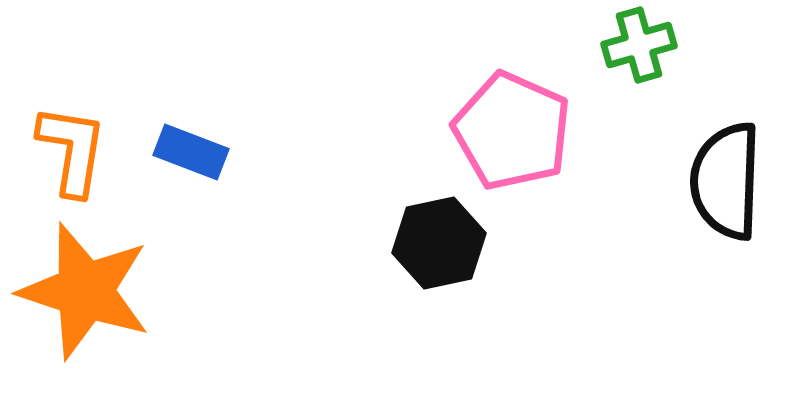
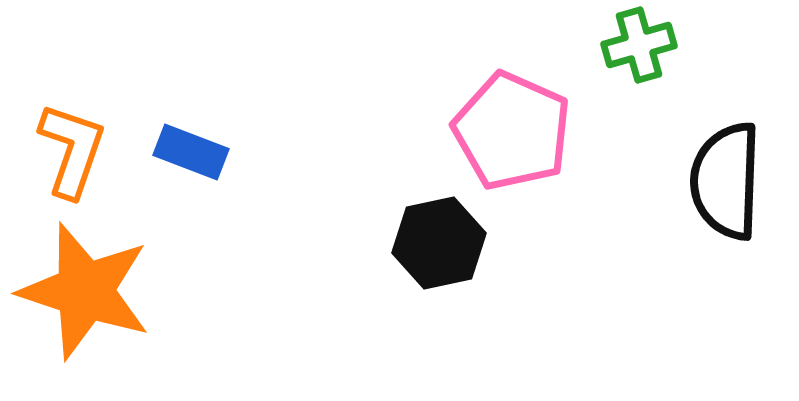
orange L-shape: rotated 10 degrees clockwise
